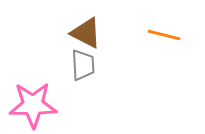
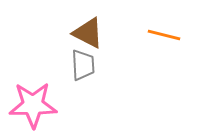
brown triangle: moved 2 px right
